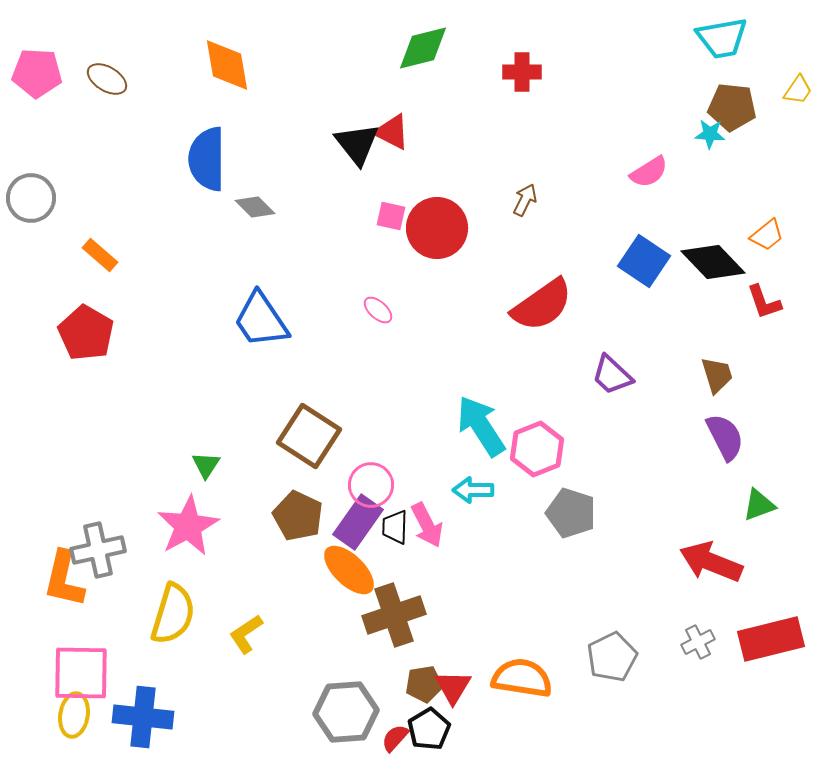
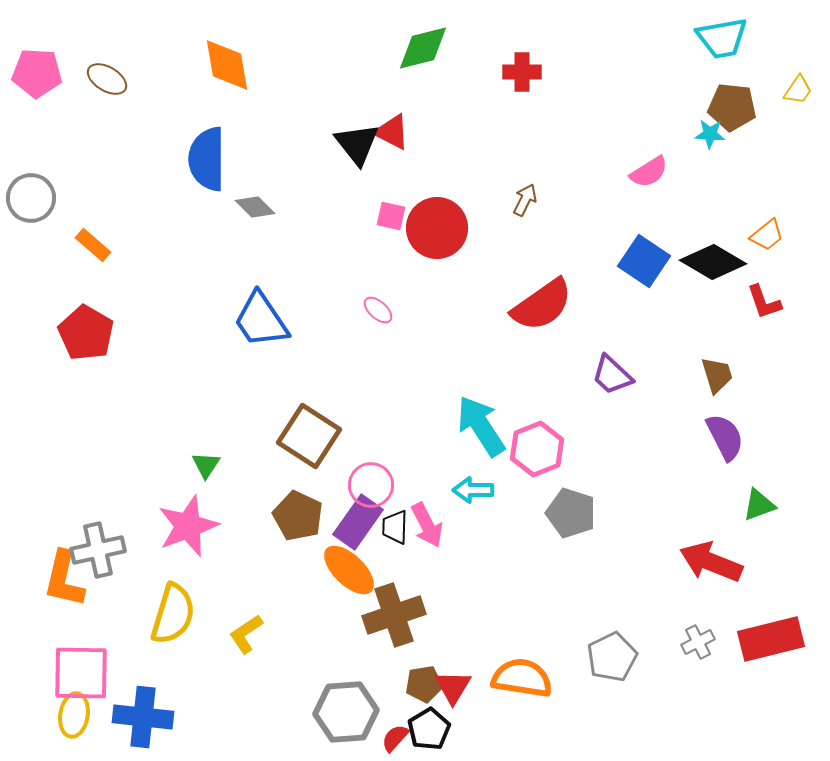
orange rectangle at (100, 255): moved 7 px left, 10 px up
black diamond at (713, 262): rotated 16 degrees counterclockwise
pink star at (188, 526): rotated 8 degrees clockwise
